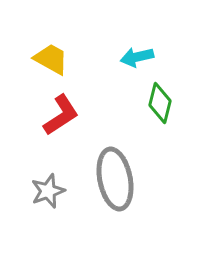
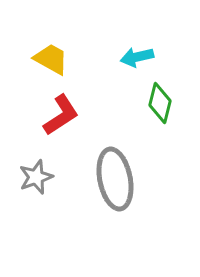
gray star: moved 12 px left, 14 px up
